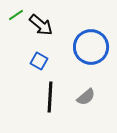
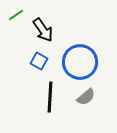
black arrow: moved 2 px right, 5 px down; rotated 15 degrees clockwise
blue circle: moved 11 px left, 15 px down
